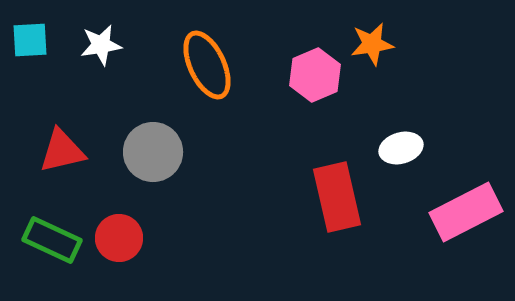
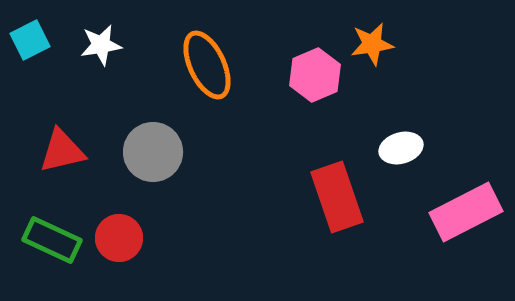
cyan square: rotated 24 degrees counterclockwise
red rectangle: rotated 6 degrees counterclockwise
